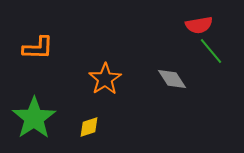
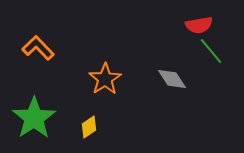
orange L-shape: rotated 136 degrees counterclockwise
yellow diamond: rotated 15 degrees counterclockwise
